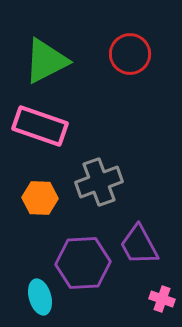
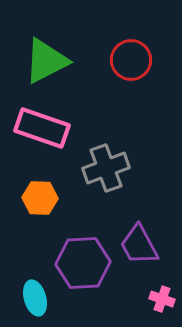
red circle: moved 1 px right, 6 px down
pink rectangle: moved 2 px right, 2 px down
gray cross: moved 7 px right, 14 px up
cyan ellipse: moved 5 px left, 1 px down
